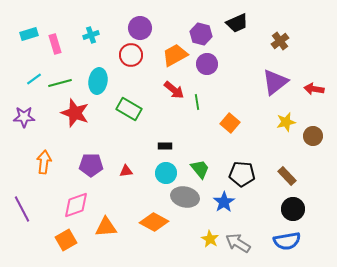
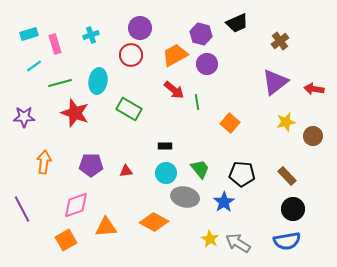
cyan line at (34, 79): moved 13 px up
